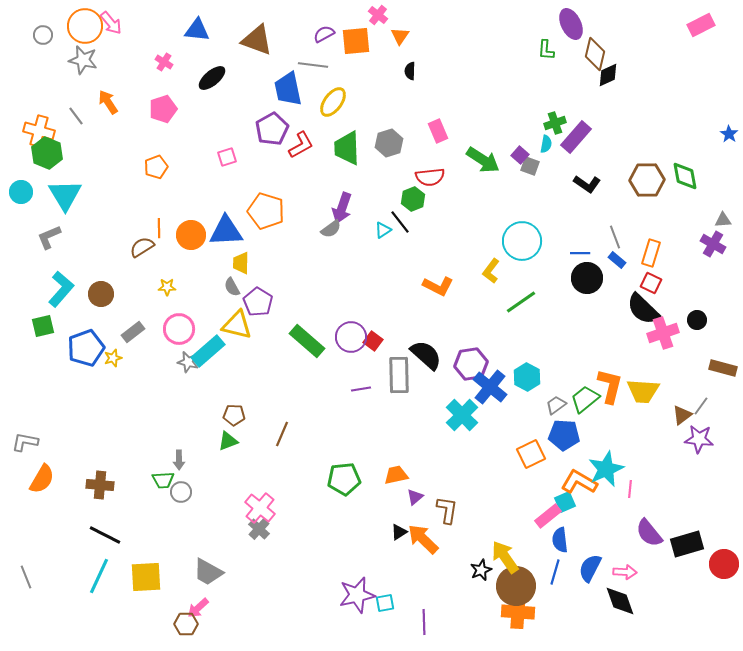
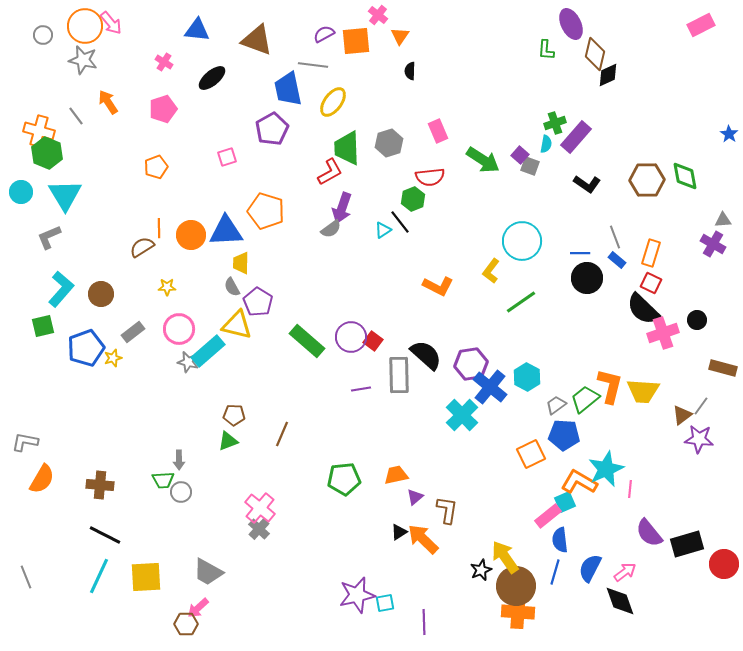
red L-shape at (301, 145): moved 29 px right, 27 px down
pink arrow at (625, 572): rotated 40 degrees counterclockwise
